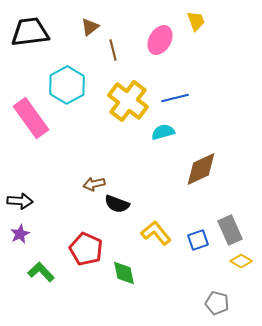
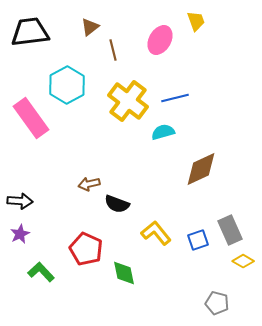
brown arrow: moved 5 px left
yellow diamond: moved 2 px right
